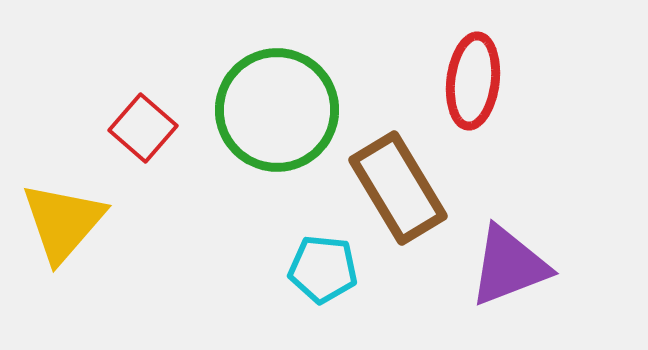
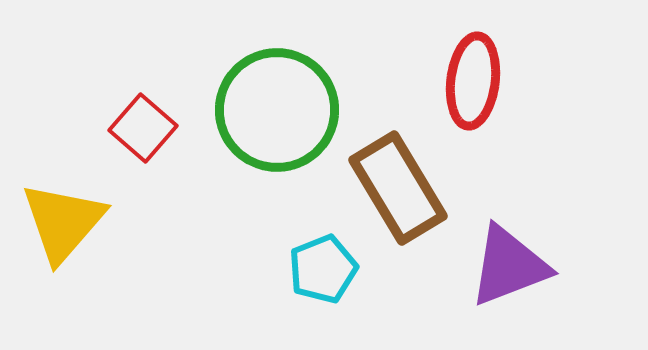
cyan pentagon: rotated 28 degrees counterclockwise
